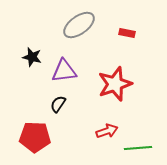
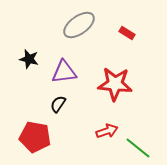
red rectangle: rotated 21 degrees clockwise
black star: moved 3 px left, 2 px down
purple triangle: moved 1 px down
red star: rotated 24 degrees clockwise
red pentagon: rotated 8 degrees clockwise
green line: rotated 44 degrees clockwise
